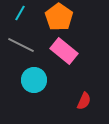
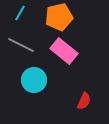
orange pentagon: rotated 24 degrees clockwise
